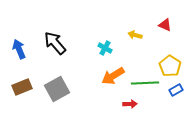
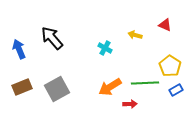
black arrow: moved 3 px left, 5 px up
orange arrow: moved 3 px left, 11 px down
